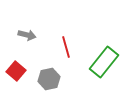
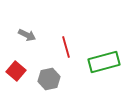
gray arrow: rotated 12 degrees clockwise
green rectangle: rotated 36 degrees clockwise
